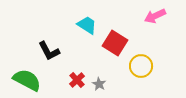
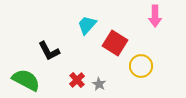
pink arrow: rotated 65 degrees counterclockwise
cyan trapezoid: rotated 80 degrees counterclockwise
green semicircle: moved 1 px left
